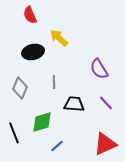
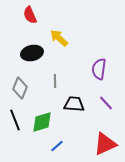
black ellipse: moved 1 px left, 1 px down
purple semicircle: rotated 40 degrees clockwise
gray line: moved 1 px right, 1 px up
black line: moved 1 px right, 13 px up
